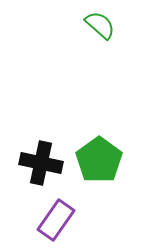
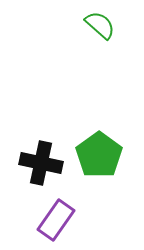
green pentagon: moved 5 px up
